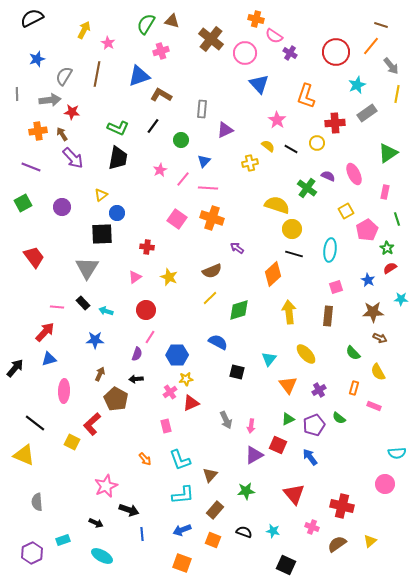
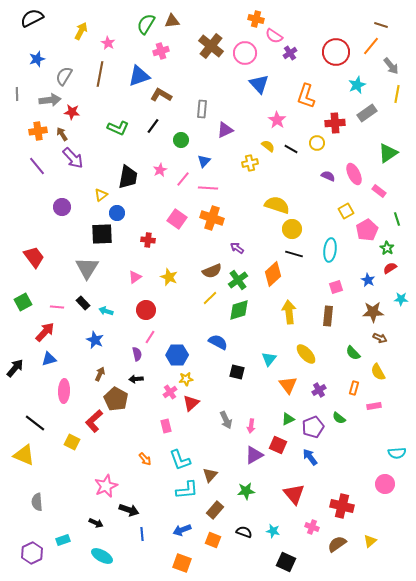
brown triangle at (172, 21): rotated 21 degrees counterclockwise
yellow arrow at (84, 30): moved 3 px left, 1 px down
brown cross at (211, 39): moved 7 px down
purple cross at (290, 53): rotated 24 degrees clockwise
brown line at (97, 74): moved 3 px right
black trapezoid at (118, 158): moved 10 px right, 19 px down
purple line at (31, 167): moved 6 px right, 1 px up; rotated 30 degrees clockwise
green cross at (307, 188): moved 69 px left, 92 px down; rotated 18 degrees clockwise
pink rectangle at (385, 192): moved 6 px left, 1 px up; rotated 64 degrees counterclockwise
green square at (23, 203): moved 99 px down
red cross at (147, 247): moved 1 px right, 7 px up
blue star at (95, 340): rotated 24 degrees clockwise
purple semicircle at (137, 354): rotated 32 degrees counterclockwise
red triangle at (191, 403): rotated 18 degrees counterclockwise
pink rectangle at (374, 406): rotated 32 degrees counterclockwise
red L-shape at (92, 424): moved 2 px right, 3 px up
purple pentagon at (314, 425): moved 1 px left, 2 px down
cyan L-shape at (183, 495): moved 4 px right, 5 px up
black square at (286, 565): moved 3 px up
